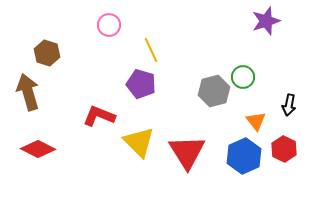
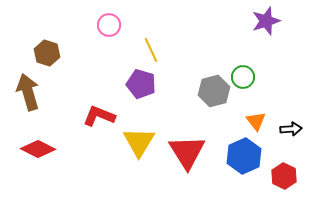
black arrow: moved 2 px right, 24 px down; rotated 105 degrees counterclockwise
yellow triangle: rotated 16 degrees clockwise
red hexagon: moved 27 px down
